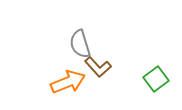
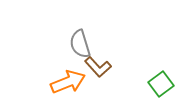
green square: moved 5 px right, 5 px down
